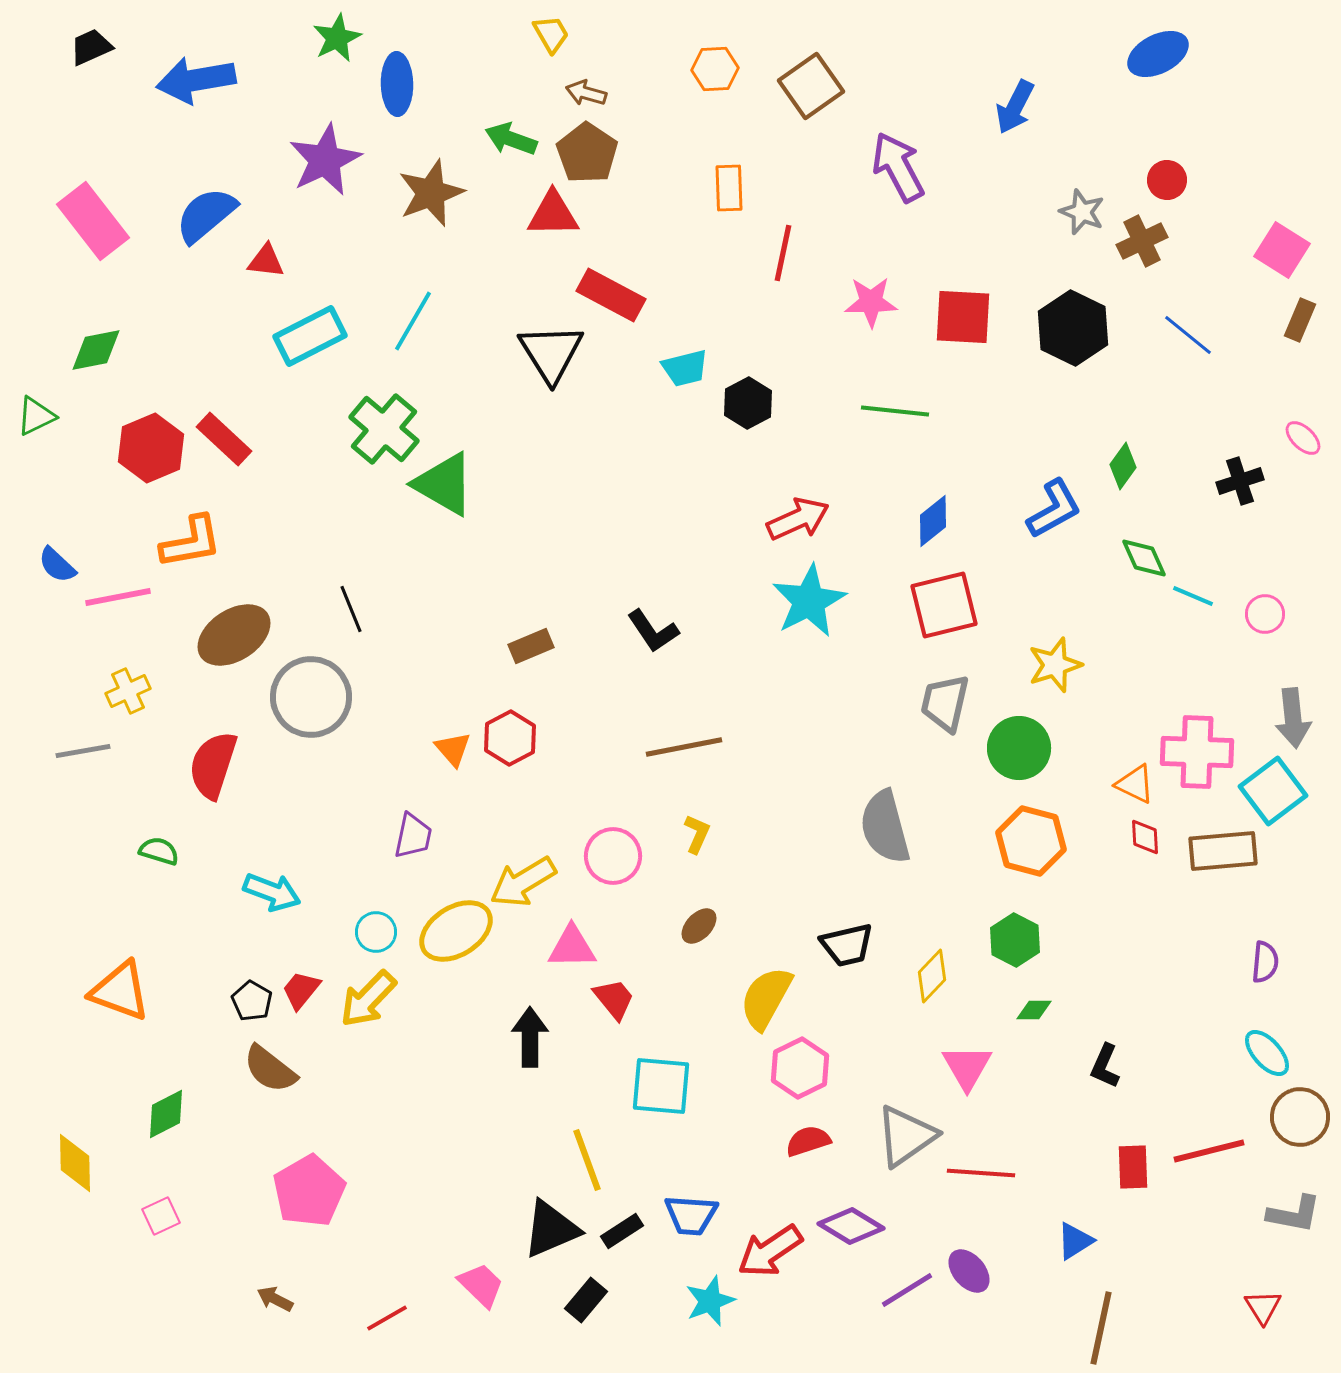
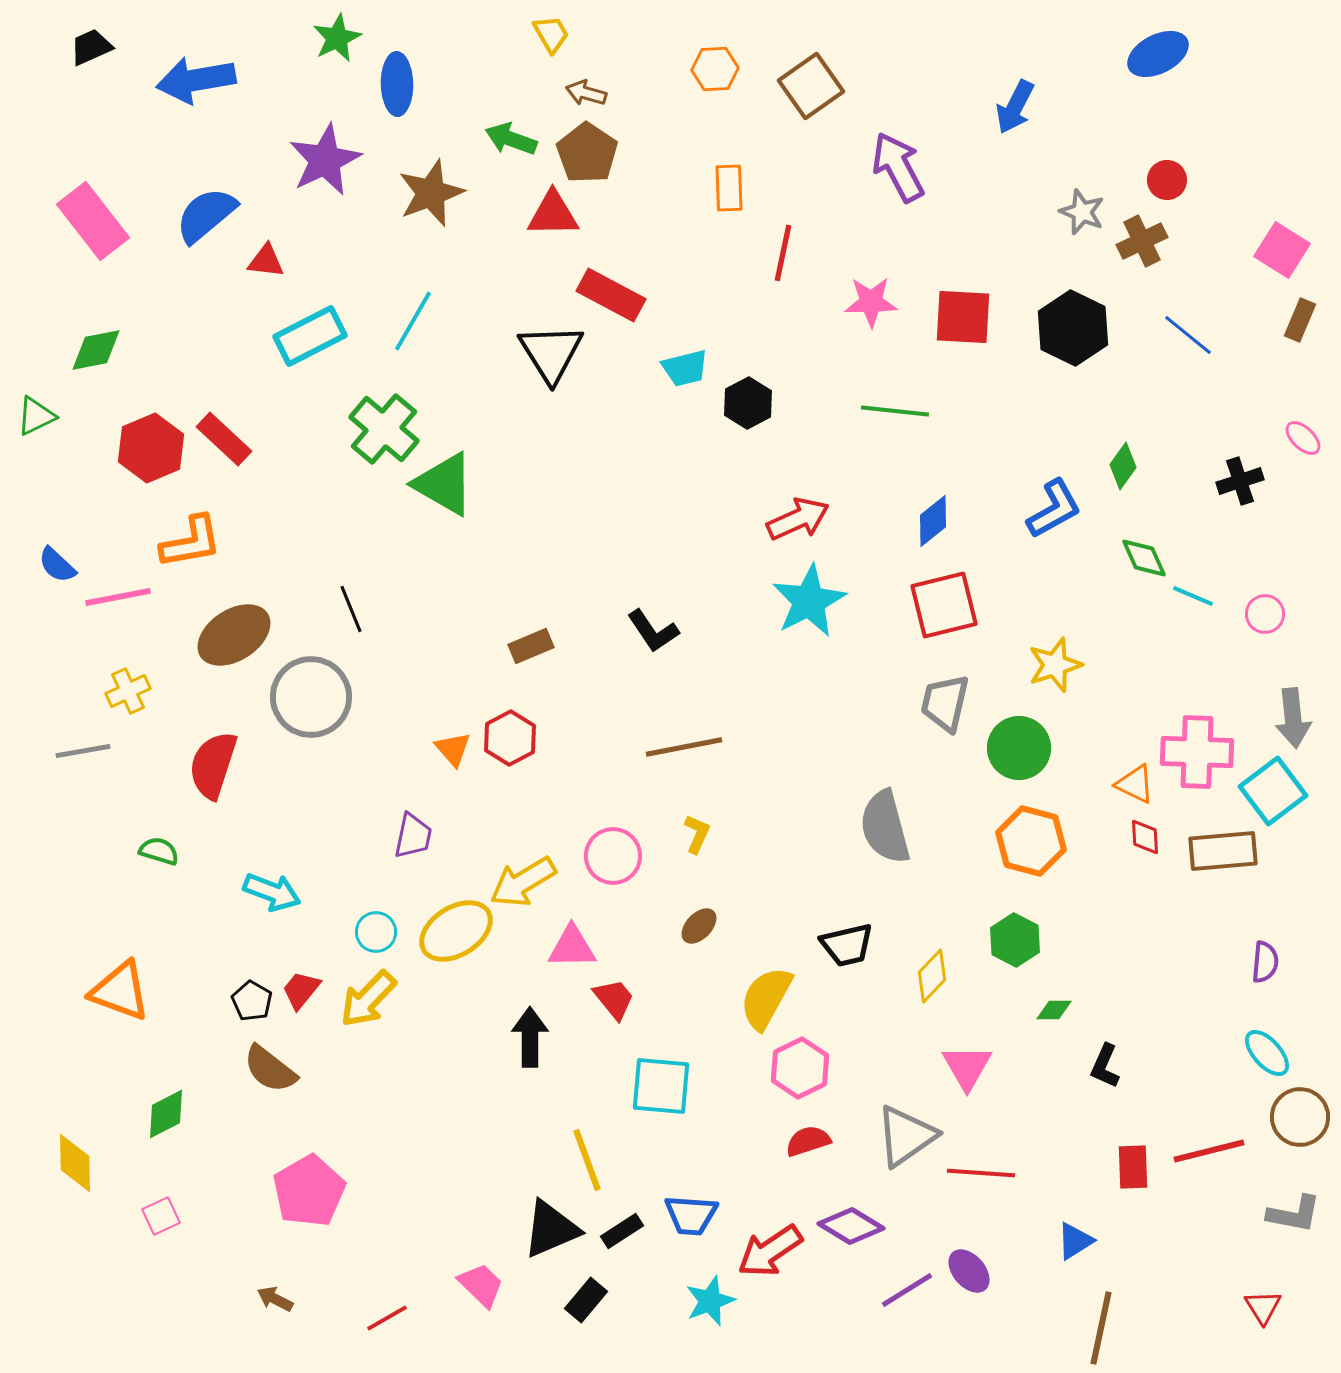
green diamond at (1034, 1010): moved 20 px right
